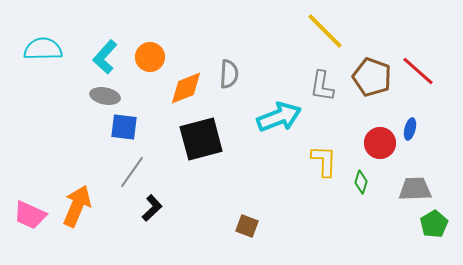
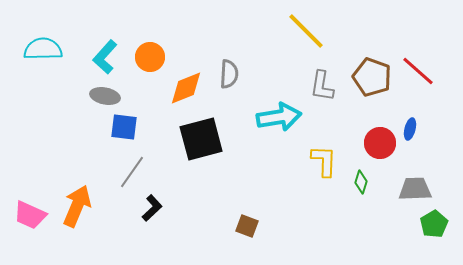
yellow line: moved 19 px left
cyan arrow: rotated 12 degrees clockwise
